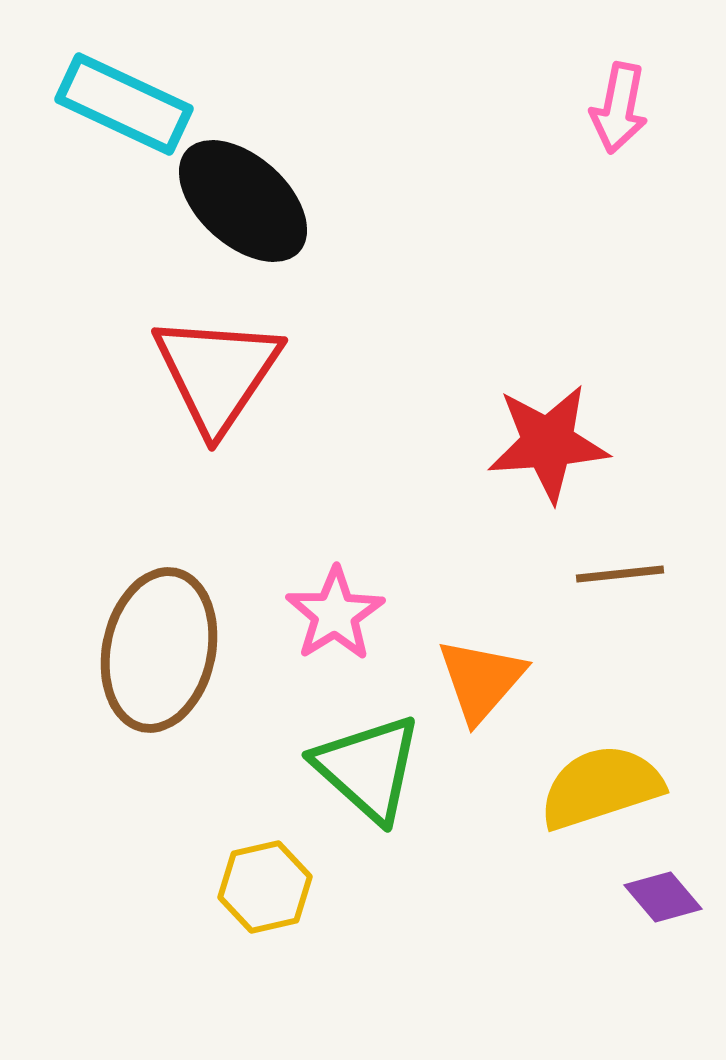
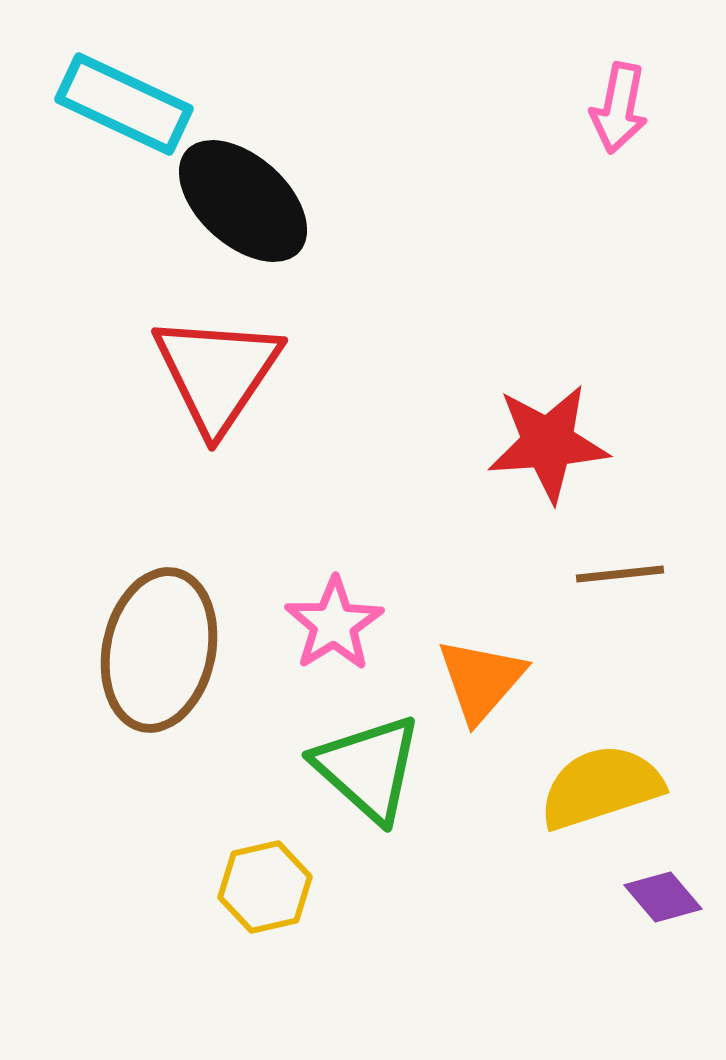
pink star: moved 1 px left, 10 px down
